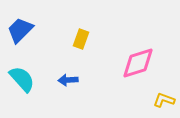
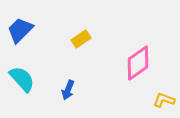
yellow rectangle: rotated 36 degrees clockwise
pink diamond: rotated 18 degrees counterclockwise
blue arrow: moved 10 px down; rotated 66 degrees counterclockwise
